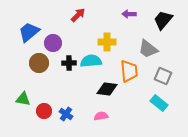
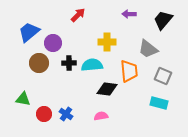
cyan semicircle: moved 1 px right, 4 px down
cyan rectangle: rotated 24 degrees counterclockwise
red circle: moved 3 px down
